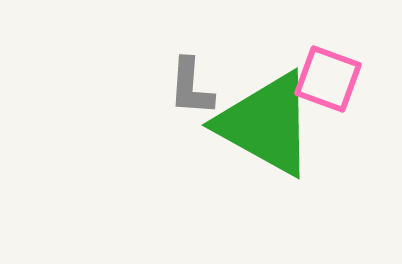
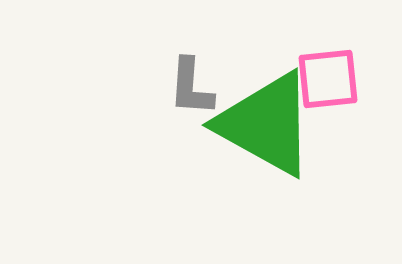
pink square: rotated 26 degrees counterclockwise
